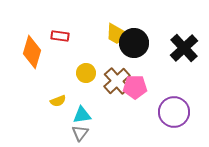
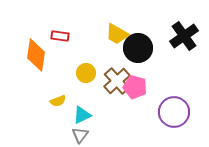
black circle: moved 4 px right, 5 px down
black cross: moved 12 px up; rotated 8 degrees clockwise
orange diamond: moved 4 px right, 3 px down; rotated 8 degrees counterclockwise
pink pentagon: rotated 15 degrees clockwise
cyan triangle: rotated 18 degrees counterclockwise
gray triangle: moved 2 px down
